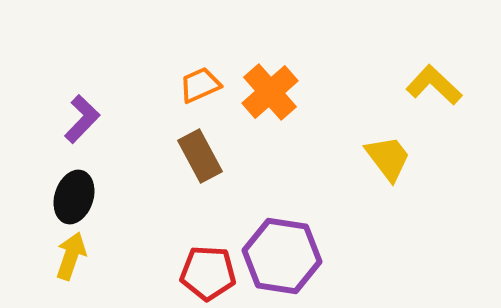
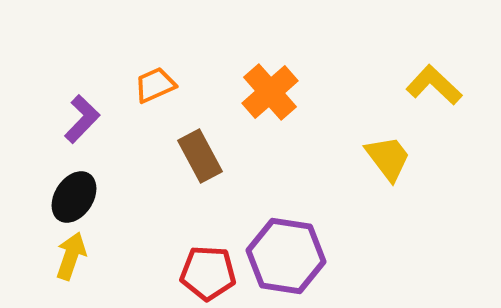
orange trapezoid: moved 45 px left
black ellipse: rotated 15 degrees clockwise
purple hexagon: moved 4 px right
